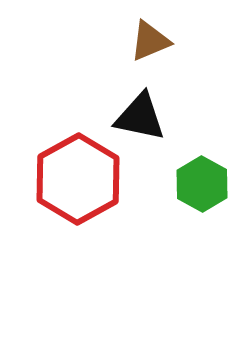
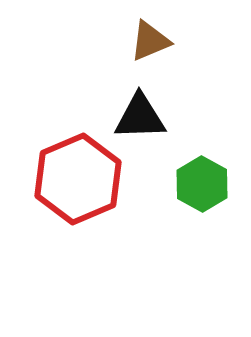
black triangle: rotated 14 degrees counterclockwise
red hexagon: rotated 6 degrees clockwise
